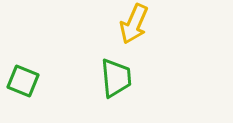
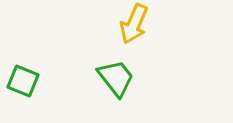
green trapezoid: rotated 33 degrees counterclockwise
